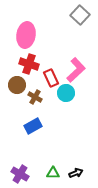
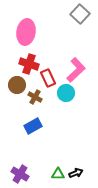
gray square: moved 1 px up
pink ellipse: moved 3 px up
red rectangle: moved 3 px left
green triangle: moved 5 px right, 1 px down
